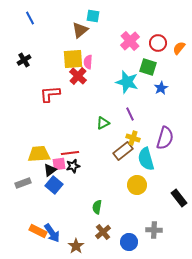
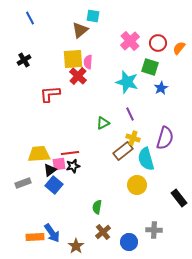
green square: moved 2 px right
orange rectangle: moved 3 px left, 6 px down; rotated 30 degrees counterclockwise
